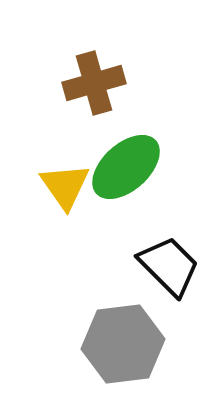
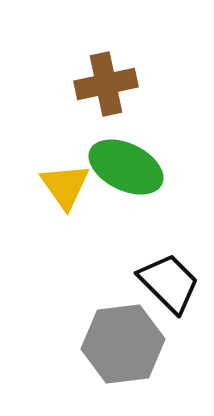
brown cross: moved 12 px right, 1 px down; rotated 4 degrees clockwise
green ellipse: rotated 68 degrees clockwise
black trapezoid: moved 17 px down
